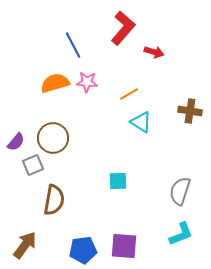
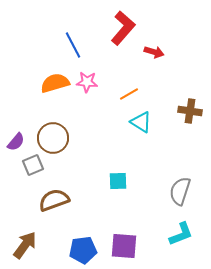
brown semicircle: rotated 120 degrees counterclockwise
